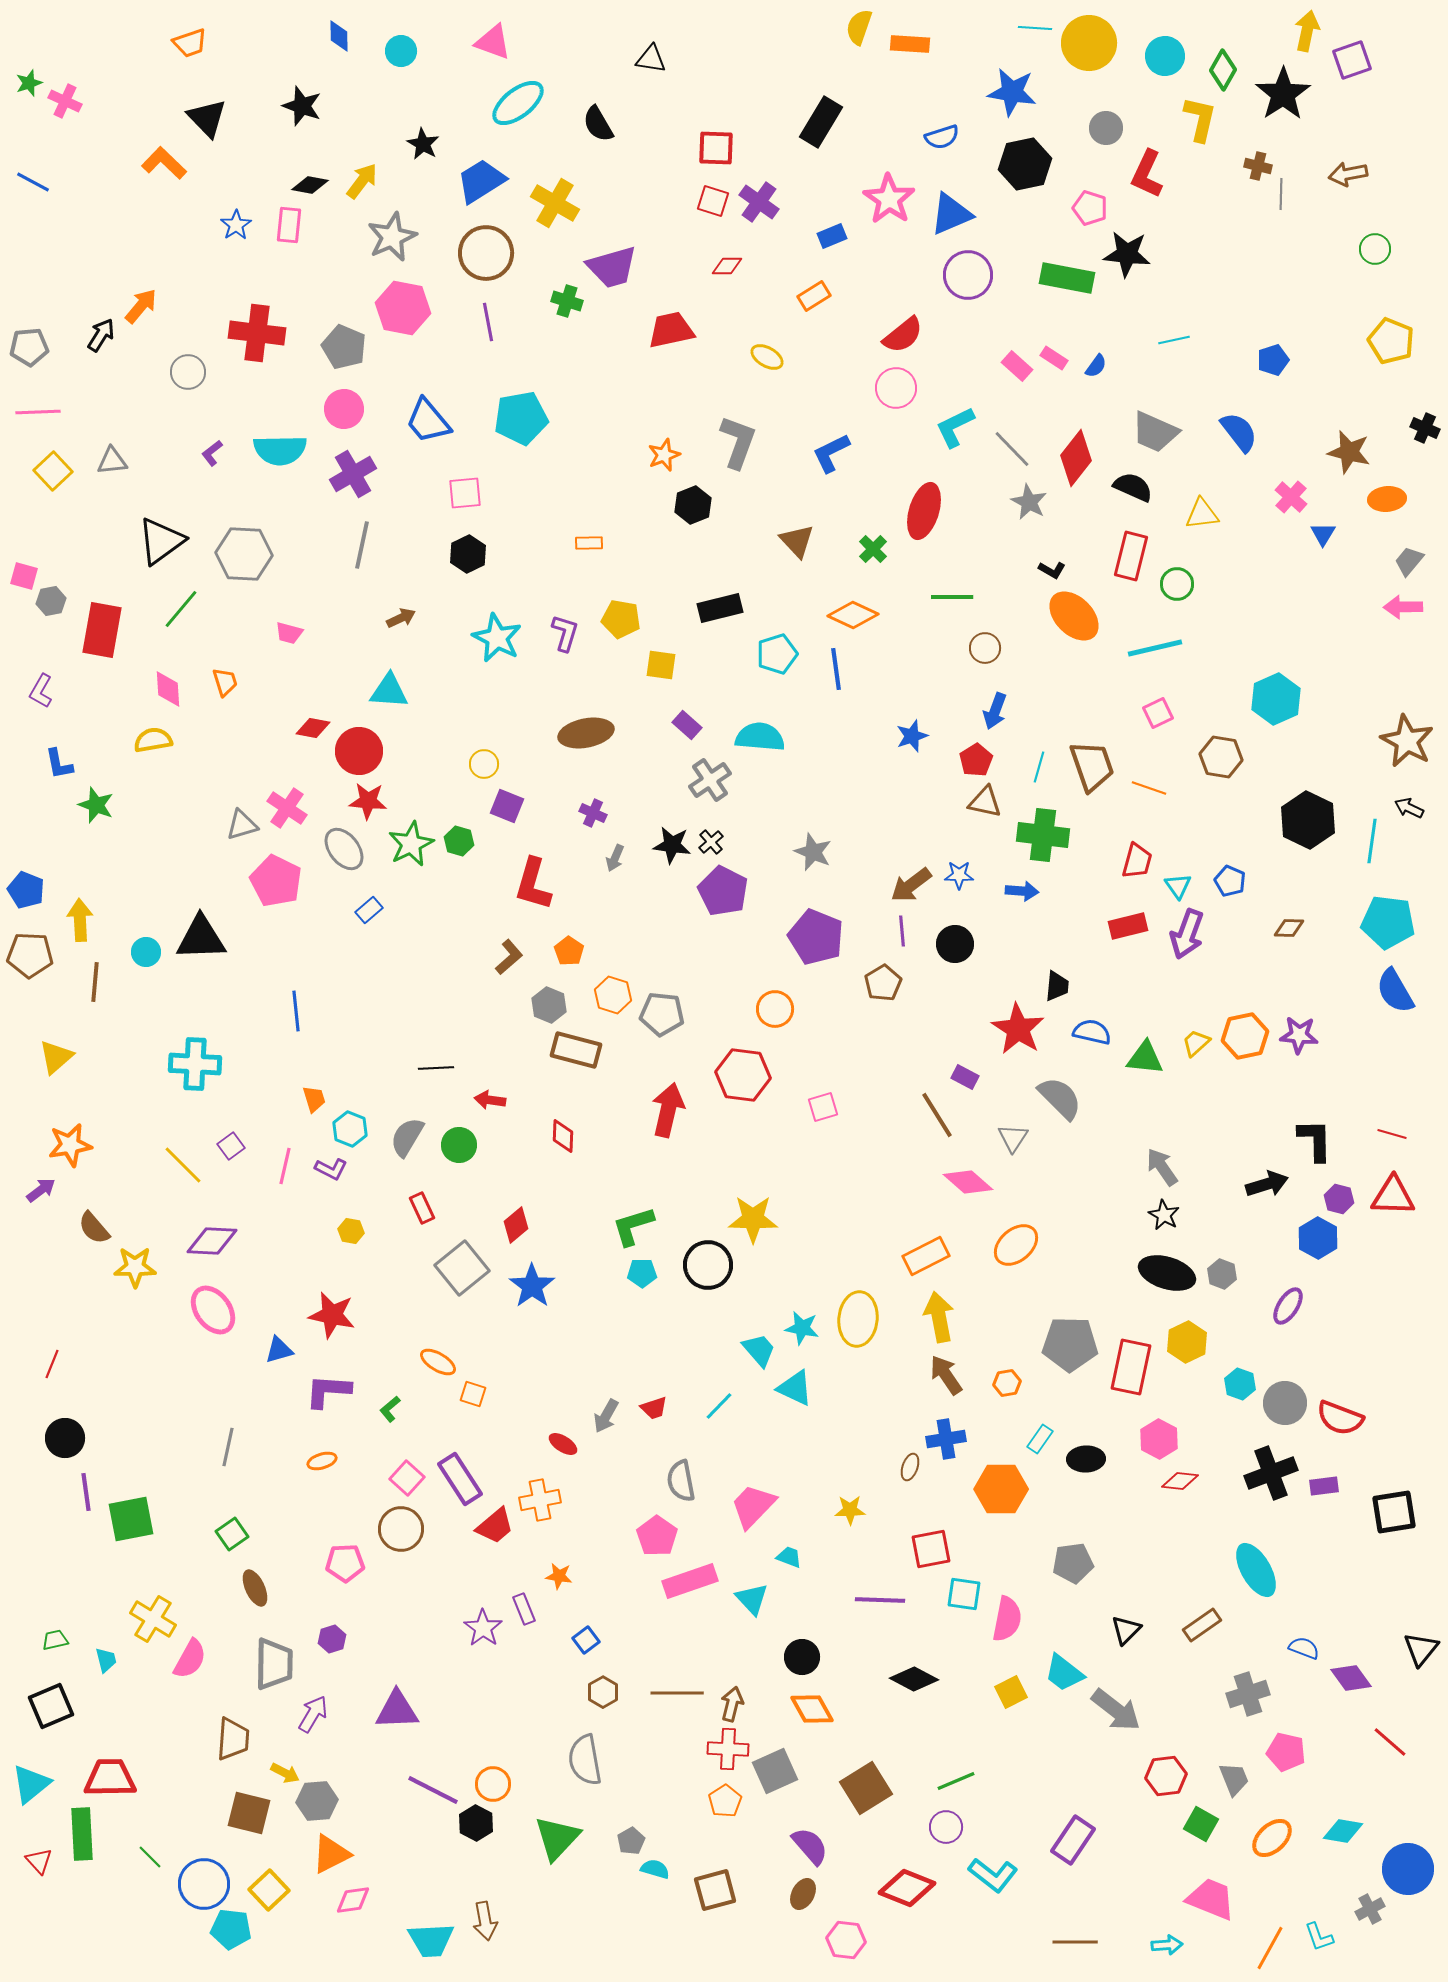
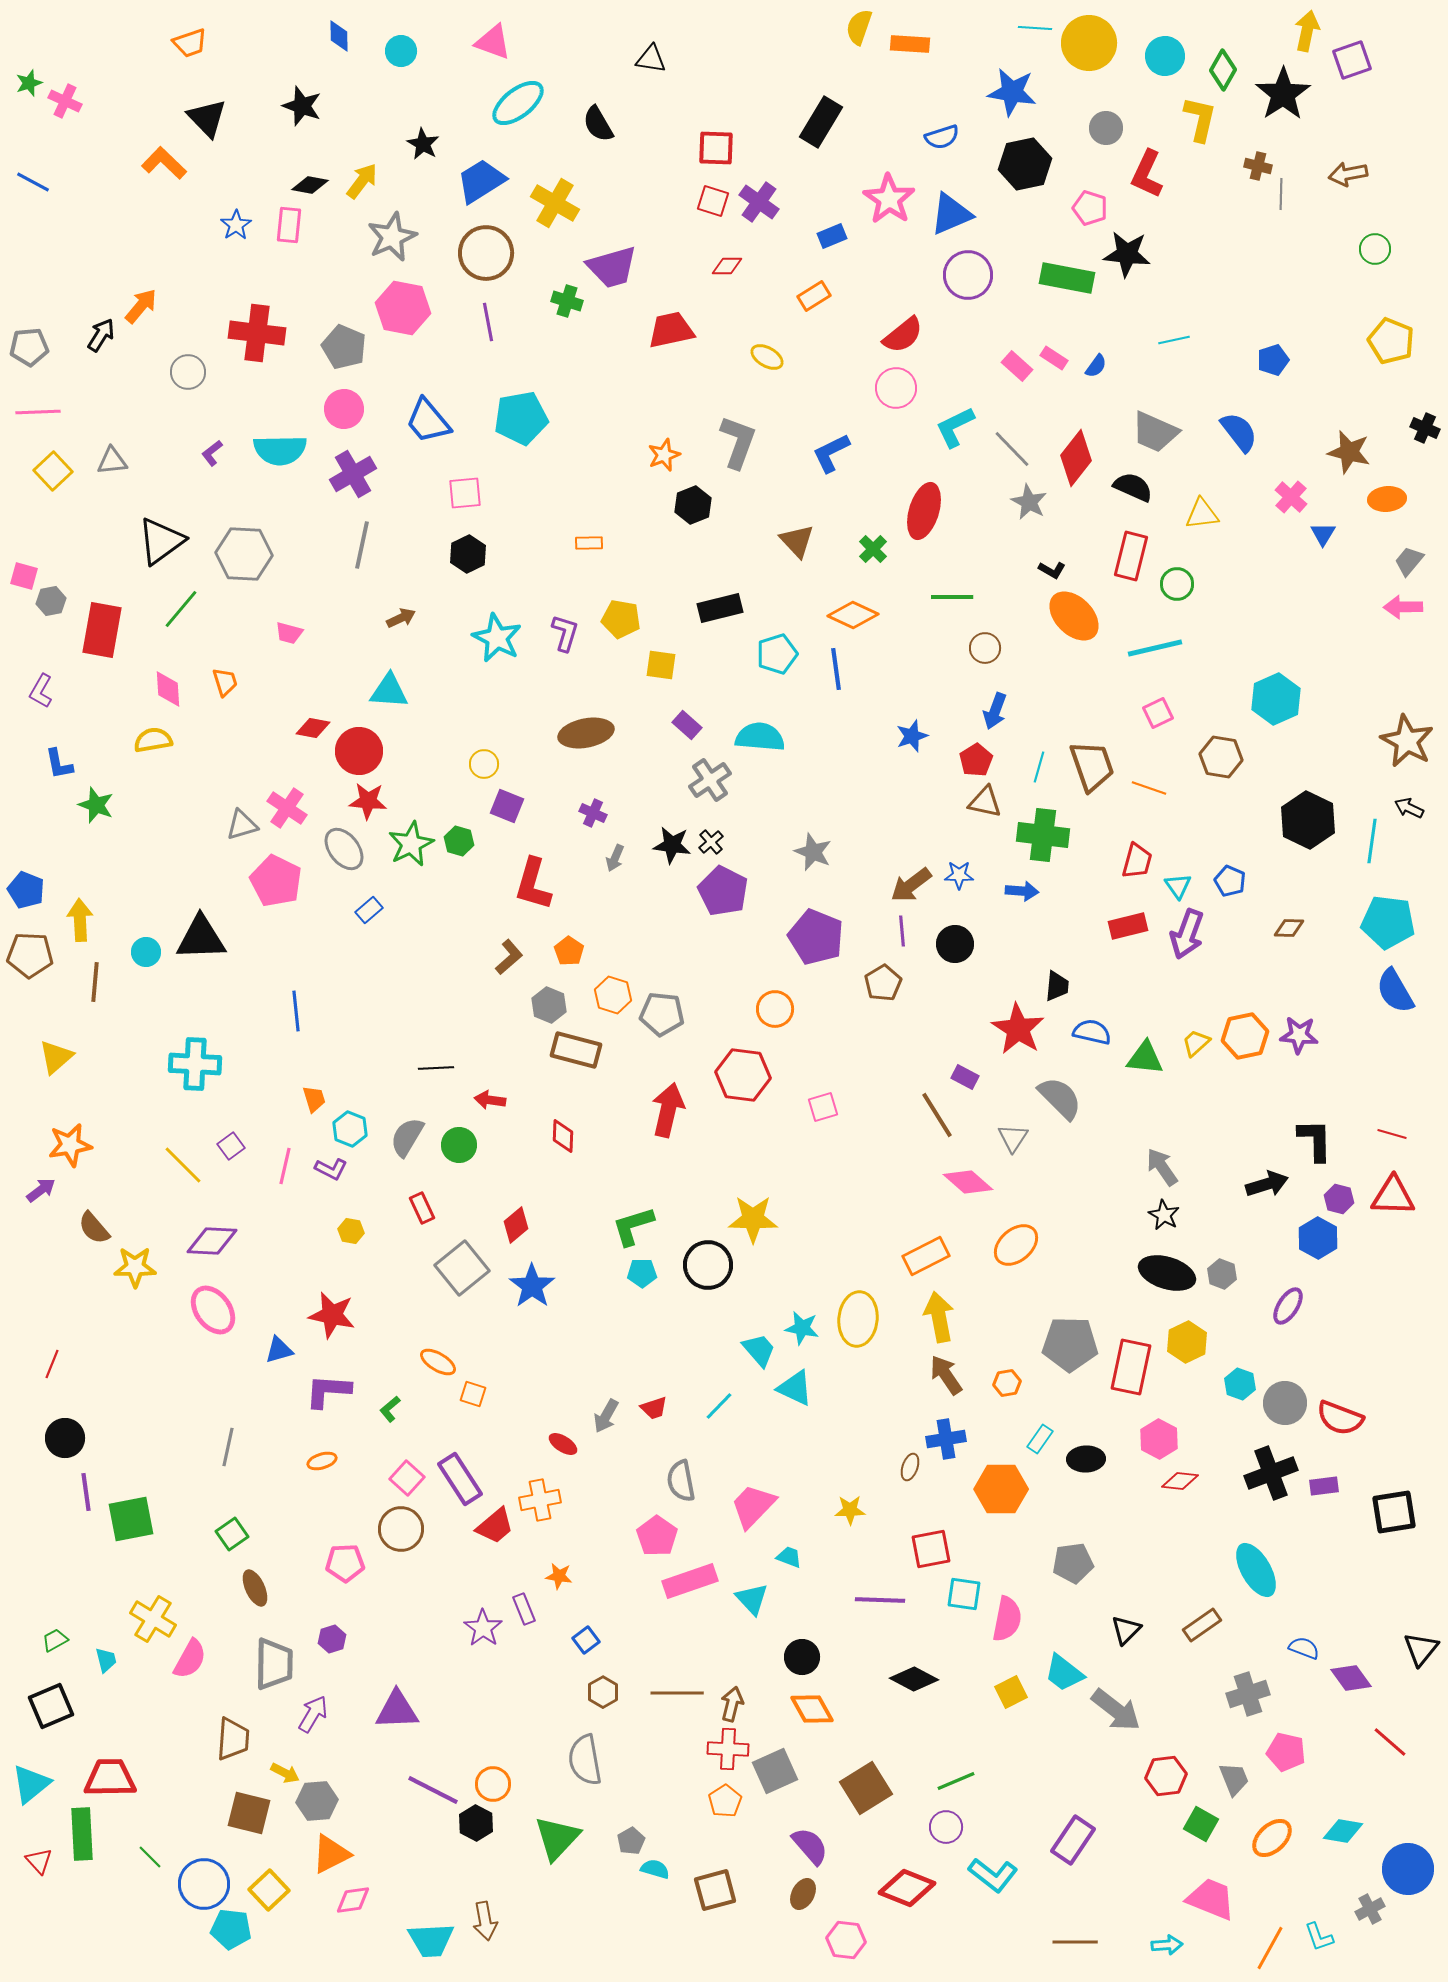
green trapezoid at (55, 1640): rotated 16 degrees counterclockwise
